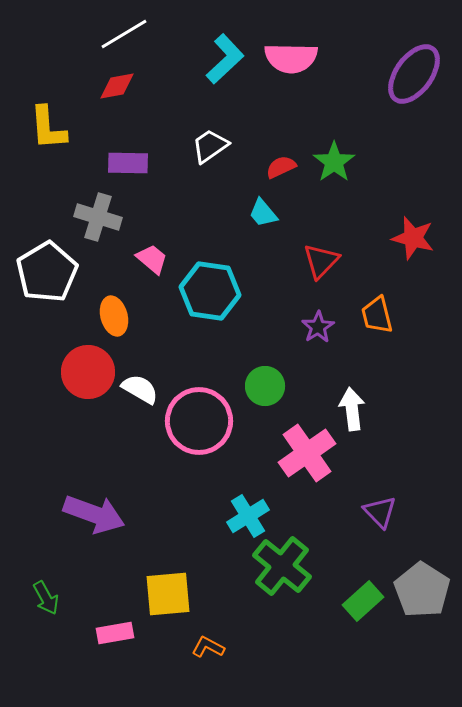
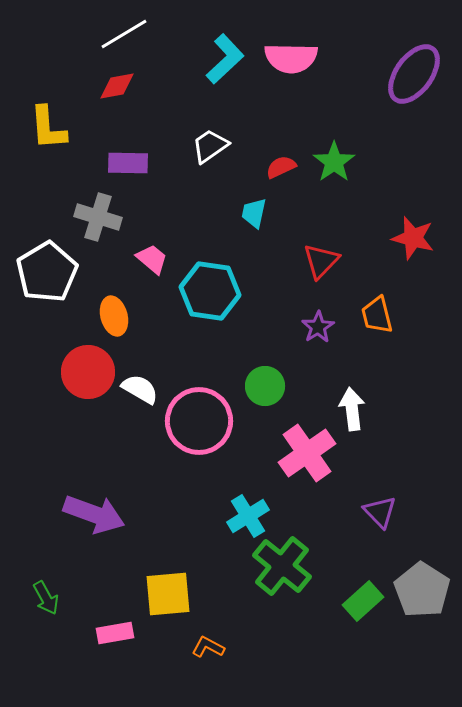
cyan trapezoid: moved 9 px left; rotated 52 degrees clockwise
